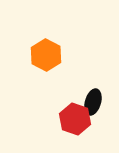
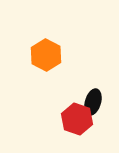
red hexagon: moved 2 px right
